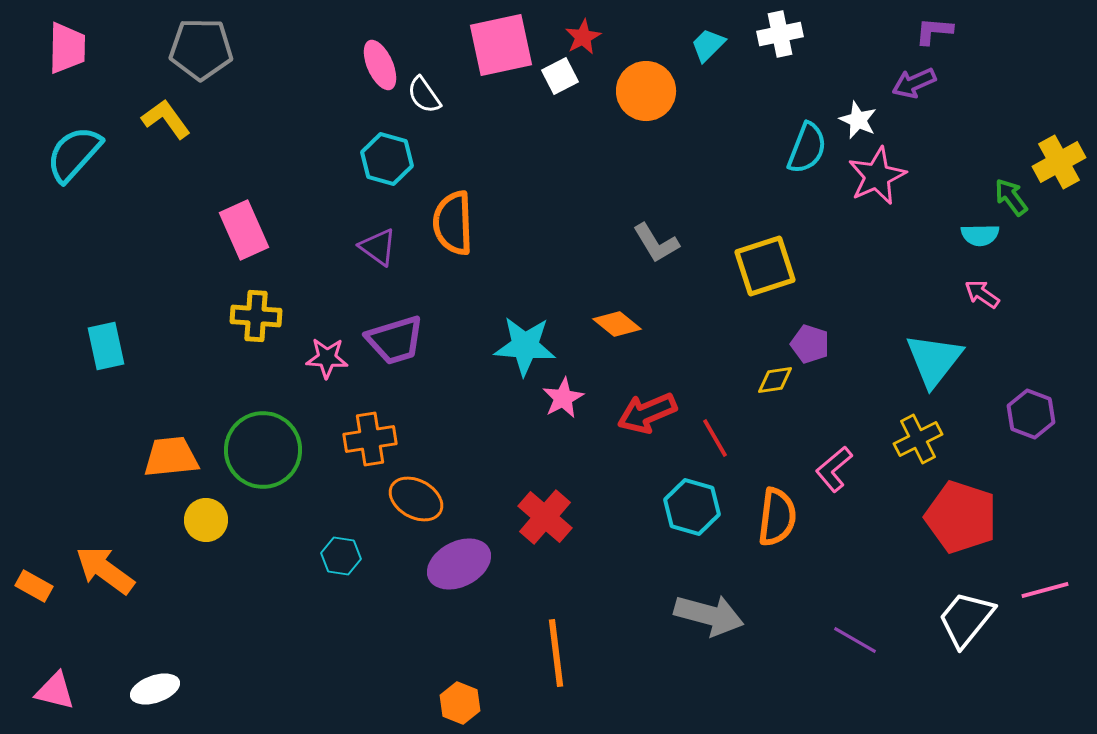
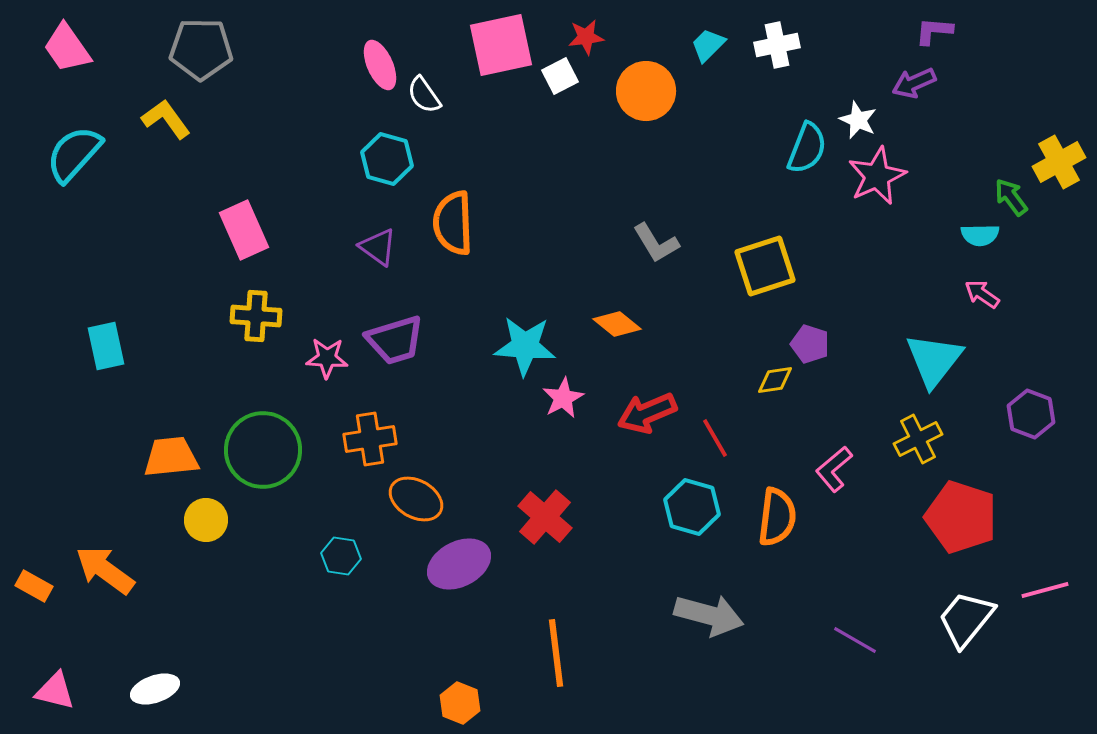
white cross at (780, 34): moved 3 px left, 11 px down
red star at (583, 37): moved 3 px right; rotated 21 degrees clockwise
pink trapezoid at (67, 48): rotated 144 degrees clockwise
